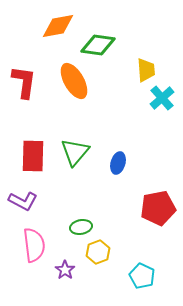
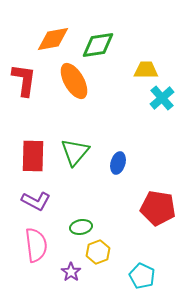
orange diamond: moved 5 px left, 13 px down
green diamond: rotated 16 degrees counterclockwise
yellow trapezoid: rotated 85 degrees counterclockwise
red L-shape: moved 2 px up
purple L-shape: moved 13 px right
red pentagon: rotated 20 degrees clockwise
pink semicircle: moved 2 px right
purple star: moved 6 px right, 2 px down
